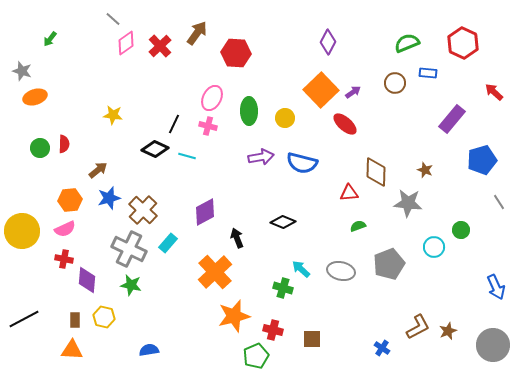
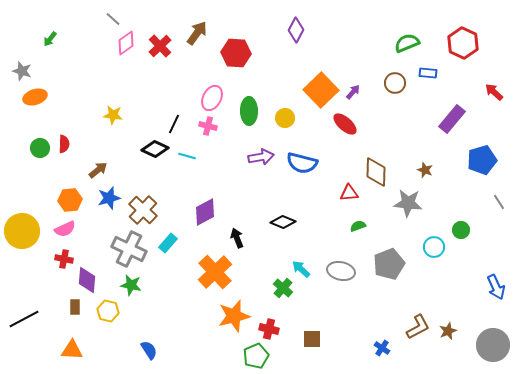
purple diamond at (328, 42): moved 32 px left, 12 px up
purple arrow at (353, 92): rotated 14 degrees counterclockwise
green cross at (283, 288): rotated 24 degrees clockwise
yellow hexagon at (104, 317): moved 4 px right, 6 px up
brown rectangle at (75, 320): moved 13 px up
red cross at (273, 330): moved 4 px left, 1 px up
blue semicircle at (149, 350): rotated 66 degrees clockwise
